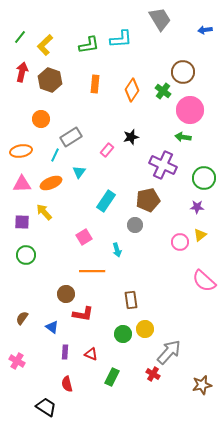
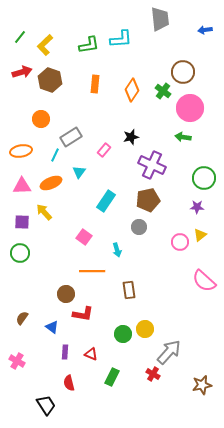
gray trapezoid at (160, 19): rotated 25 degrees clockwise
red arrow at (22, 72): rotated 60 degrees clockwise
pink circle at (190, 110): moved 2 px up
pink rectangle at (107, 150): moved 3 px left
purple cross at (163, 165): moved 11 px left
pink triangle at (22, 184): moved 2 px down
gray circle at (135, 225): moved 4 px right, 2 px down
pink square at (84, 237): rotated 21 degrees counterclockwise
green circle at (26, 255): moved 6 px left, 2 px up
brown rectangle at (131, 300): moved 2 px left, 10 px up
red semicircle at (67, 384): moved 2 px right, 1 px up
black trapezoid at (46, 407): moved 2 px up; rotated 25 degrees clockwise
